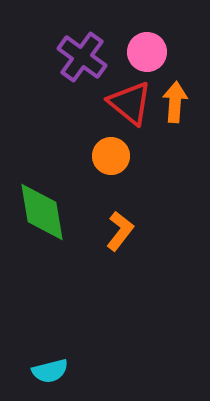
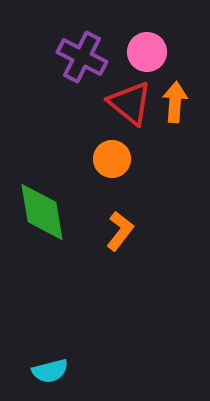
purple cross: rotated 9 degrees counterclockwise
orange circle: moved 1 px right, 3 px down
